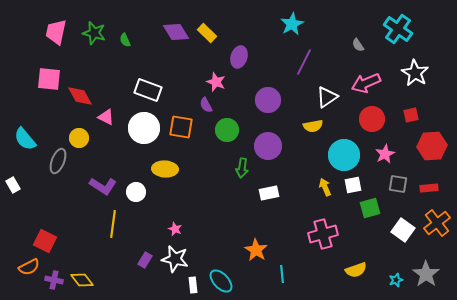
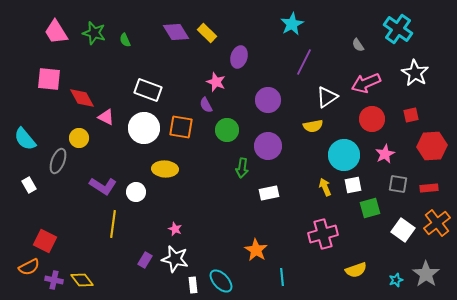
pink trapezoid at (56, 32): rotated 44 degrees counterclockwise
red diamond at (80, 96): moved 2 px right, 2 px down
white rectangle at (13, 185): moved 16 px right
cyan line at (282, 274): moved 3 px down
